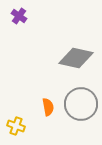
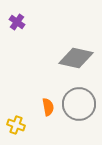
purple cross: moved 2 px left, 6 px down
gray circle: moved 2 px left
yellow cross: moved 1 px up
